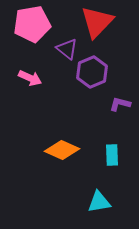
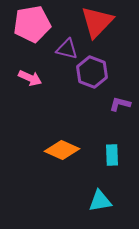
purple triangle: rotated 25 degrees counterclockwise
purple hexagon: rotated 16 degrees counterclockwise
cyan triangle: moved 1 px right, 1 px up
